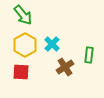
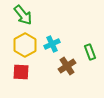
cyan cross: rotated 21 degrees clockwise
green rectangle: moved 1 px right, 3 px up; rotated 28 degrees counterclockwise
brown cross: moved 2 px right, 1 px up
